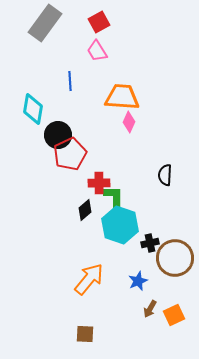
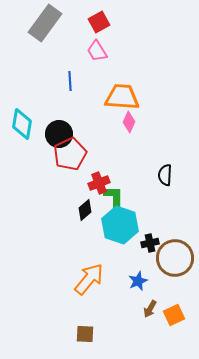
cyan diamond: moved 11 px left, 15 px down
black circle: moved 1 px right, 1 px up
red cross: rotated 20 degrees counterclockwise
